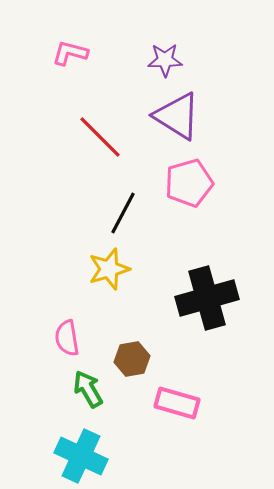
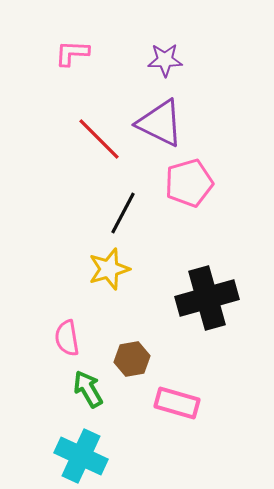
pink L-shape: moved 2 px right; rotated 12 degrees counterclockwise
purple triangle: moved 17 px left, 7 px down; rotated 6 degrees counterclockwise
red line: moved 1 px left, 2 px down
